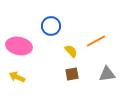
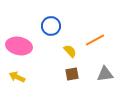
orange line: moved 1 px left, 1 px up
yellow semicircle: moved 1 px left
gray triangle: moved 2 px left
